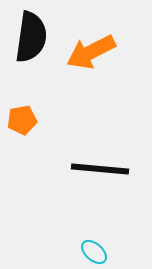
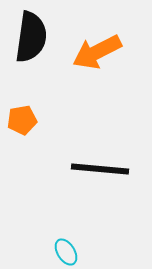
orange arrow: moved 6 px right
cyan ellipse: moved 28 px left; rotated 16 degrees clockwise
